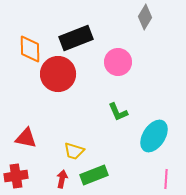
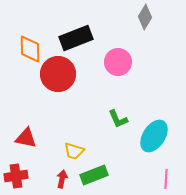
green L-shape: moved 7 px down
